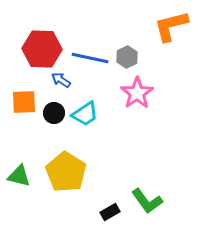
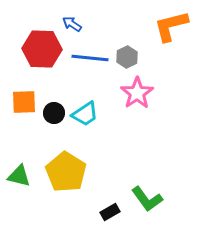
blue line: rotated 6 degrees counterclockwise
blue arrow: moved 11 px right, 56 px up
green L-shape: moved 2 px up
